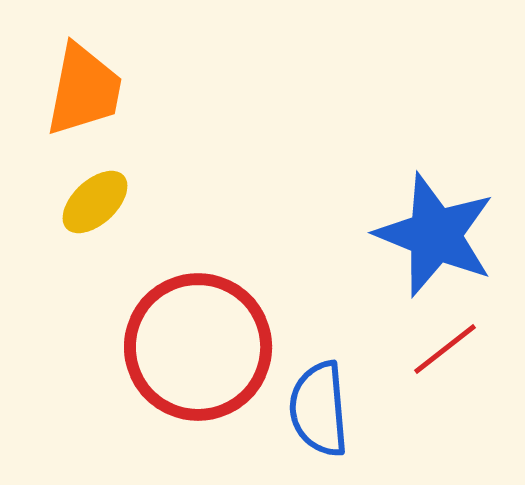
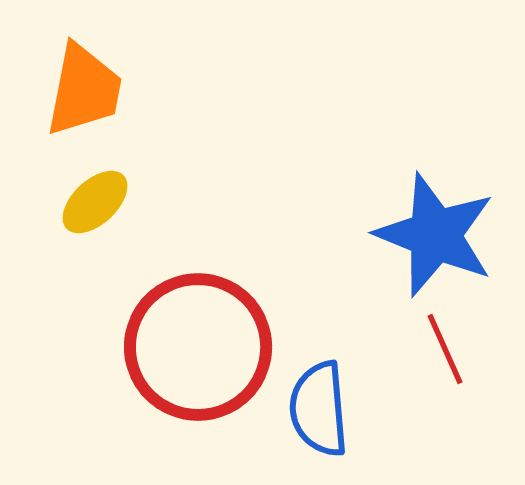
red line: rotated 76 degrees counterclockwise
